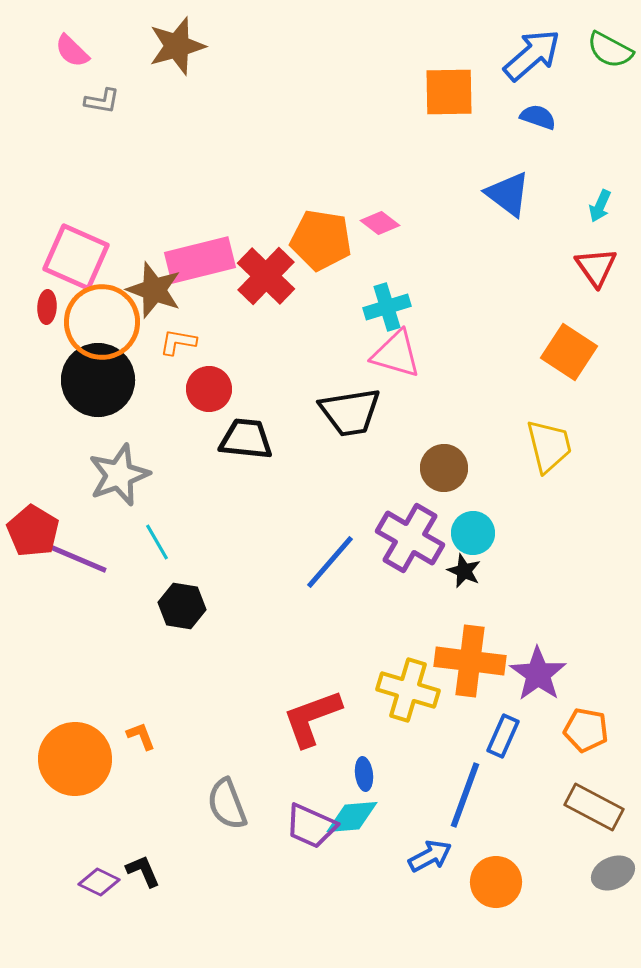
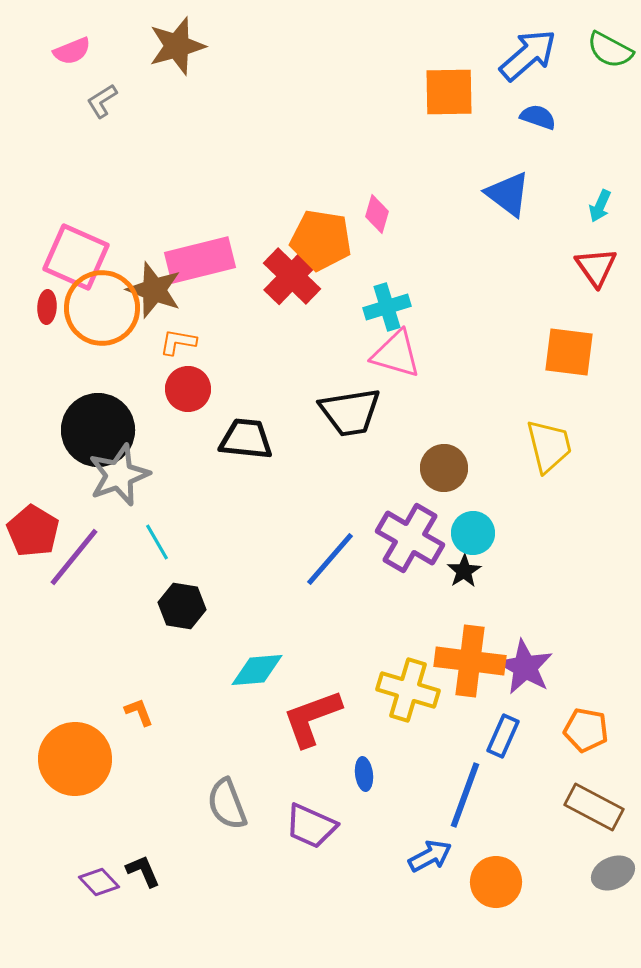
pink semicircle at (72, 51): rotated 66 degrees counterclockwise
blue arrow at (532, 55): moved 4 px left
gray L-shape at (102, 101): rotated 138 degrees clockwise
pink diamond at (380, 223): moved 3 px left, 9 px up; rotated 69 degrees clockwise
red cross at (266, 276): moved 26 px right
orange circle at (102, 322): moved 14 px up
orange square at (569, 352): rotated 26 degrees counterclockwise
black circle at (98, 380): moved 50 px down
red circle at (209, 389): moved 21 px left
purple line at (74, 557): rotated 74 degrees counterclockwise
blue line at (330, 562): moved 3 px up
black star at (464, 571): rotated 16 degrees clockwise
purple star at (538, 674): moved 13 px left, 7 px up; rotated 6 degrees counterclockwise
orange L-shape at (141, 736): moved 2 px left, 24 px up
cyan diamond at (352, 817): moved 95 px left, 147 px up
purple diamond at (99, 882): rotated 21 degrees clockwise
